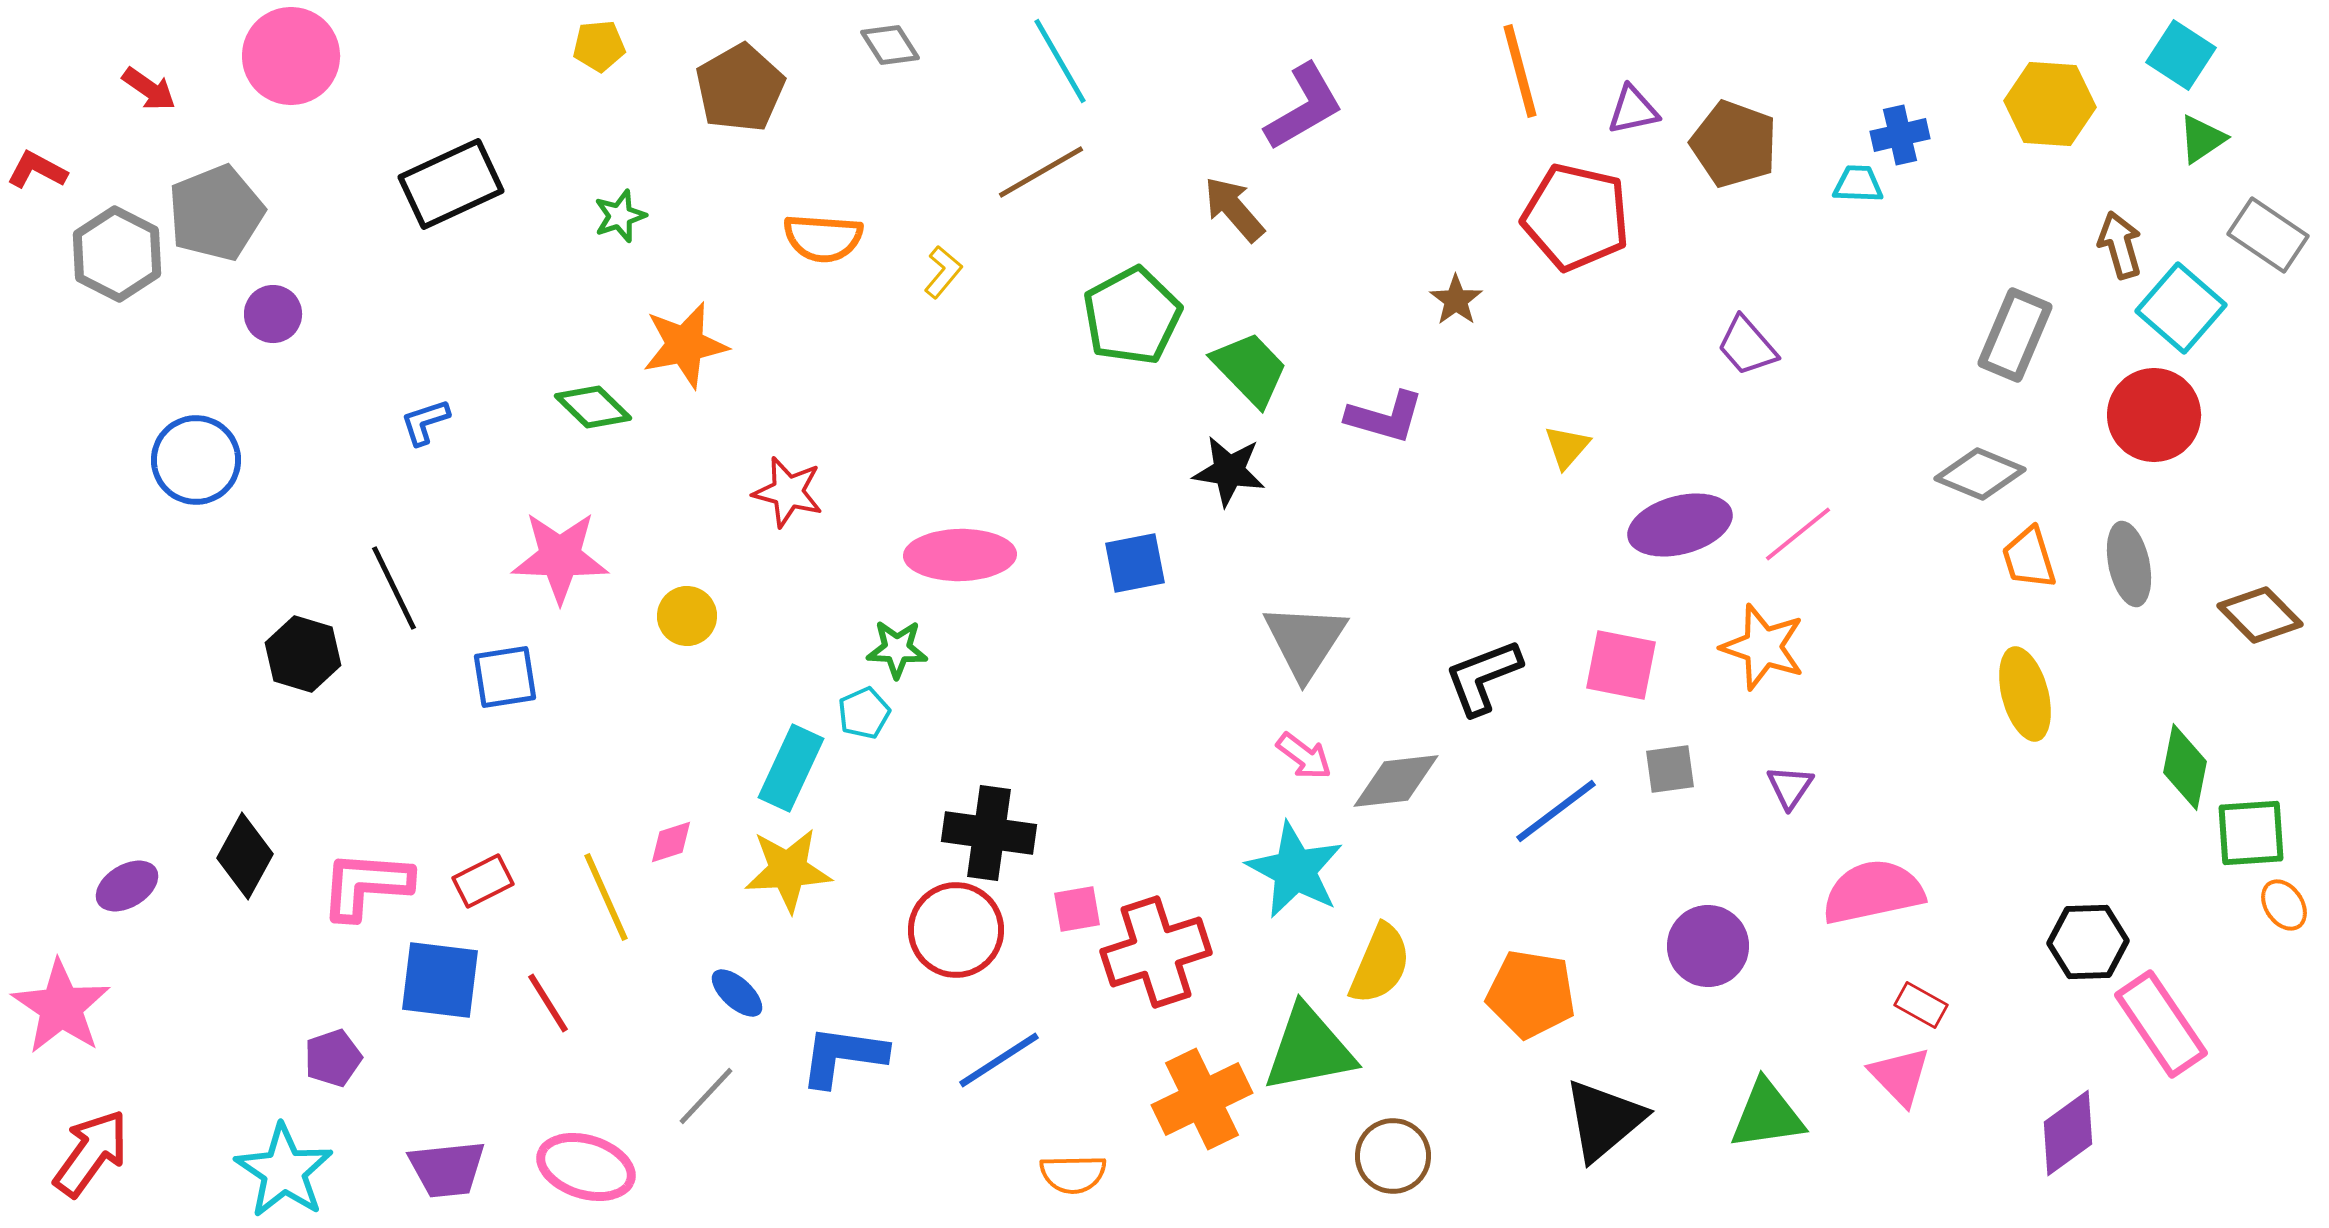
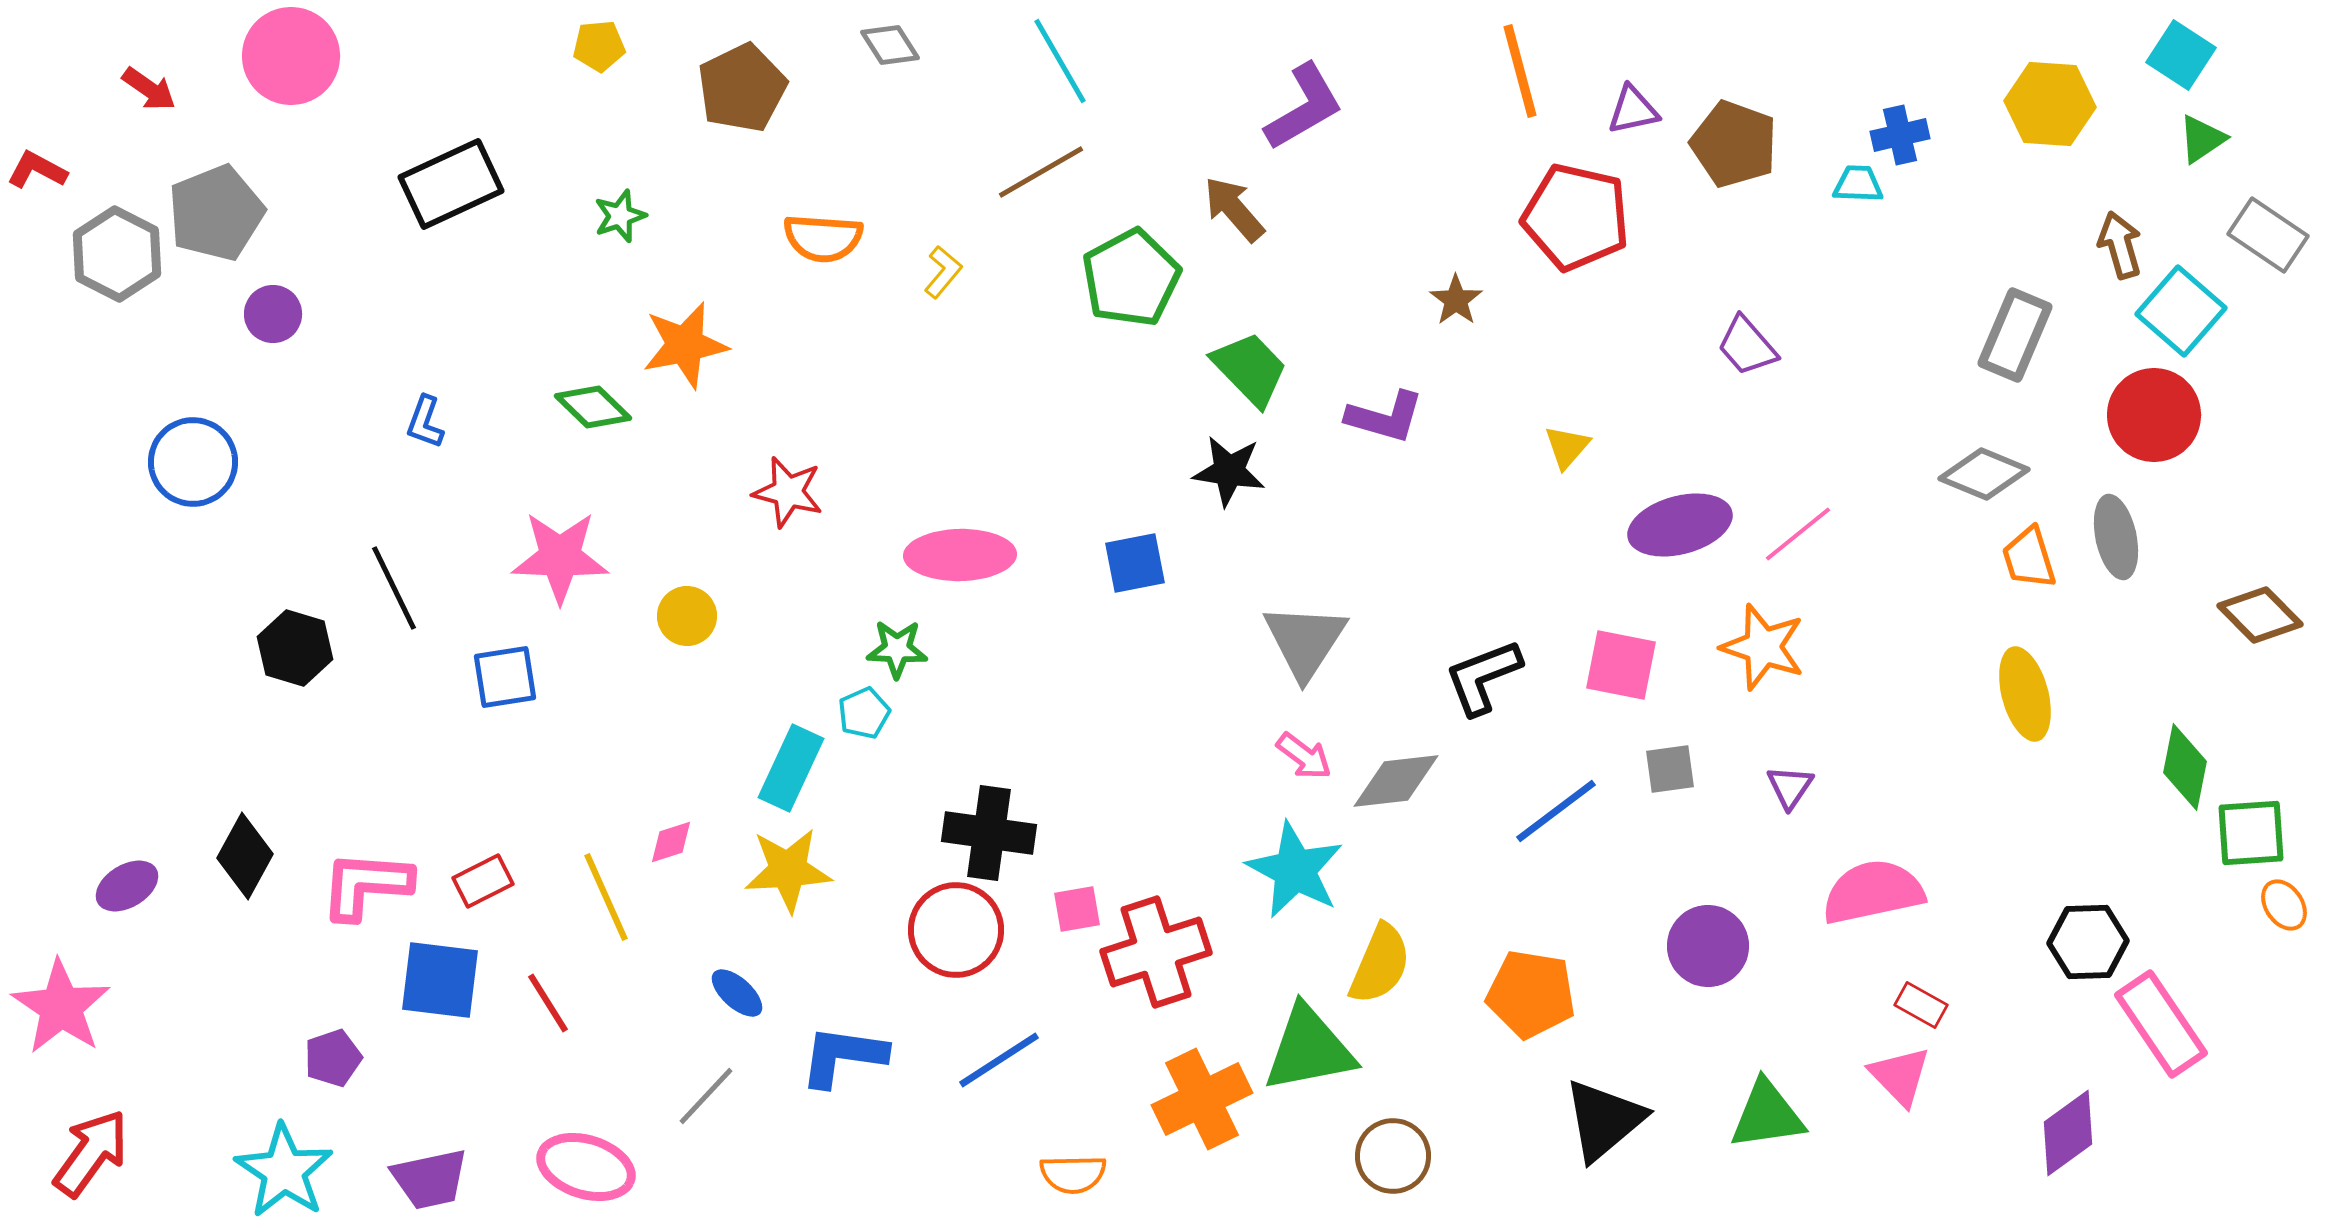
brown pentagon at (740, 88): moved 2 px right; rotated 4 degrees clockwise
cyan square at (2181, 308): moved 3 px down
green pentagon at (1132, 316): moved 1 px left, 38 px up
blue L-shape at (425, 422): rotated 52 degrees counterclockwise
blue circle at (196, 460): moved 3 px left, 2 px down
gray diamond at (1980, 474): moved 4 px right
gray ellipse at (2129, 564): moved 13 px left, 27 px up
black hexagon at (303, 654): moved 8 px left, 6 px up
purple trapezoid at (447, 1169): moved 17 px left, 10 px down; rotated 6 degrees counterclockwise
